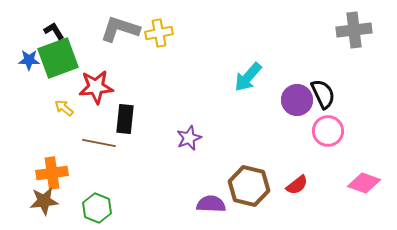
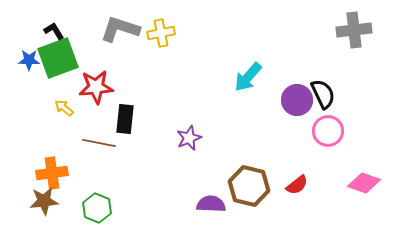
yellow cross: moved 2 px right
